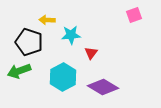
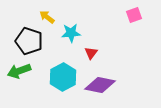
yellow arrow: moved 3 px up; rotated 35 degrees clockwise
cyan star: moved 2 px up
black pentagon: moved 1 px up
purple diamond: moved 3 px left, 2 px up; rotated 20 degrees counterclockwise
